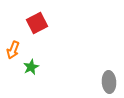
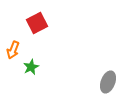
gray ellipse: moved 1 px left; rotated 25 degrees clockwise
